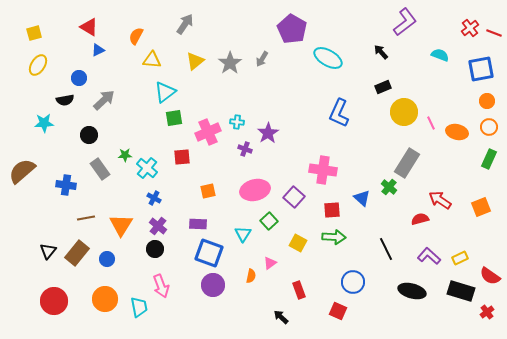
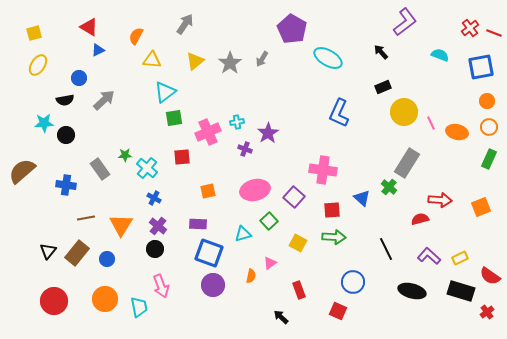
blue square at (481, 69): moved 2 px up
cyan cross at (237, 122): rotated 16 degrees counterclockwise
black circle at (89, 135): moved 23 px left
red arrow at (440, 200): rotated 150 degrees clockwise
cyan triangle at (243, 234): rotated 42 degrees clockwise
